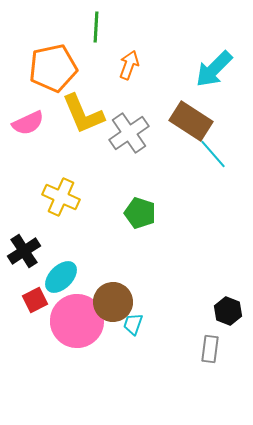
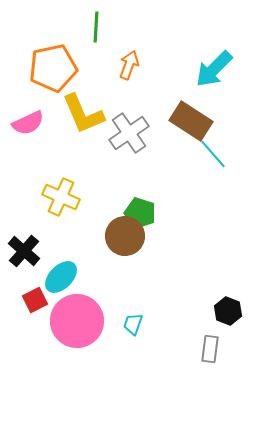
black cross: rotated 16 degrees counterclockwise
brown circle: moved 12 px right, 66 px up
